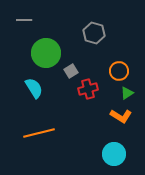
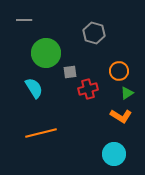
gray square: moved 1 px left, 1 px down; rotated 24 degrees clockwise
orange line: moved 2 px right
